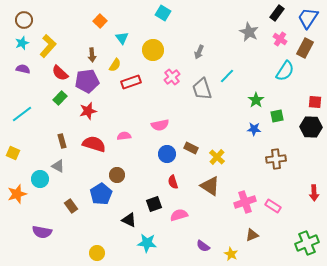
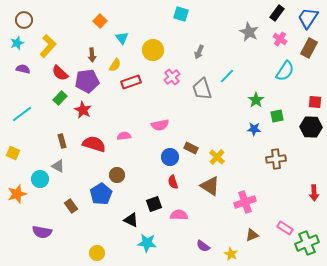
cyan square at (163, 13): moved 18 px right, 1 px down; rotated 14 degrees counterclockwise
cyan star at (22, 43): moved 5 px left
brown rectangle at (305, 48): moved 4 px right
red star at (88, 111): moved 5 px left, 1 px up; rotated 30 degrees counterclockwise
blue circle at (167, 154): moved 3 px right, 3 px down
pink rectangle at (273, 206): moved 12 px right, 22 px down
pink semicircle at (179, 215): rotated 18 degrees clockwise
black triangle at (129, 220): moved 2 px right
